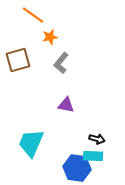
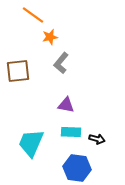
brown square: moved 11 px down; rotated 10 degrees clockwise
cyan rectangle: moved 22 px left, 24 px up
